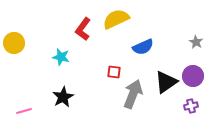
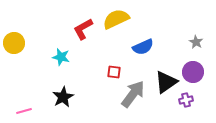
red L-shape: rotated 25 degrees clockwise
purple circle: moved 4 px up
gray arrow: rotated 16 degrees clockwise
purple cross: moved 5 px left, 6 px up
